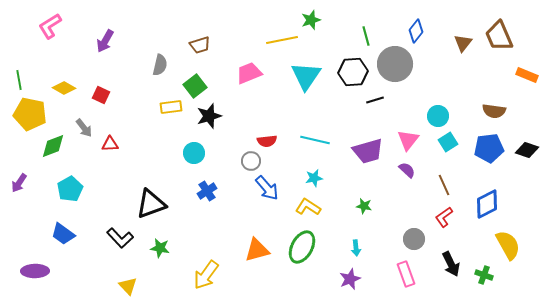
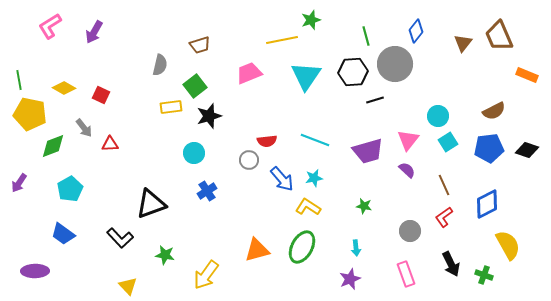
purple arrow at (105, 41): moved 11 px left, 9 px up
brown semicircle at (494, 111): rotated 35 degrees counterclockwise
cyan line at (315, 140): rotated 8 degrees clockwise
gray circle at (251, 161): moved 2 px left, 1 px up
blue arrow at (267, 188): moved 15 px right, 9 px up
gray circle at (414, 239): moved 4 px left, 8 px up
green star at (160, 248): moved 5 px right, 7 px down
